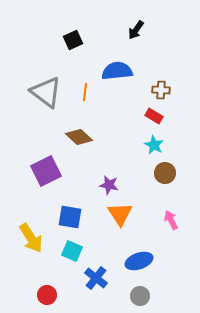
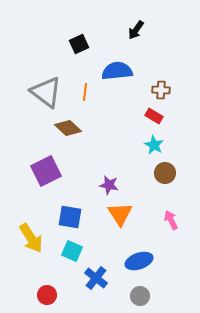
black square: moved 6 px right, 4 px down
brown diamond: moved 11 px left, 9 px up
